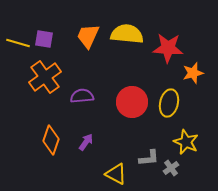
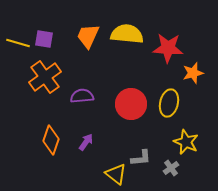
red circle: moved 1 px left, 2 px down
gray L-shape: moved 8 px left
yellow triangle: rotated 10 degrees clockwise
